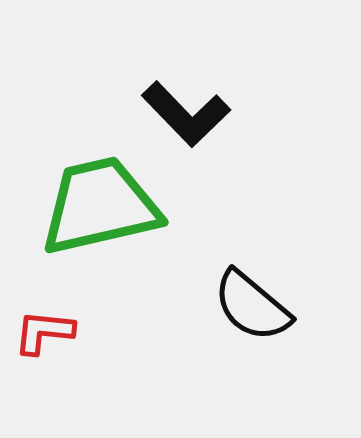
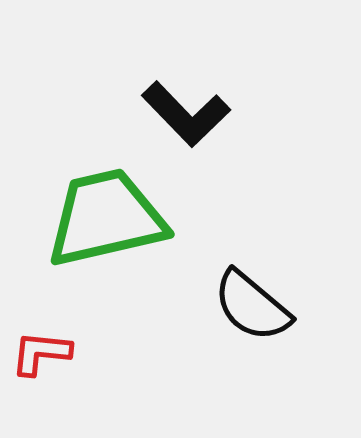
green trapezoid: moved 6 px right, 12 px down
red L-shape: moved 3 px left, 21 px down
